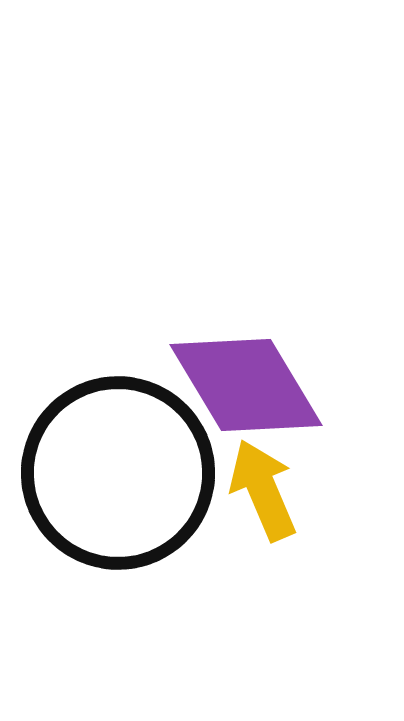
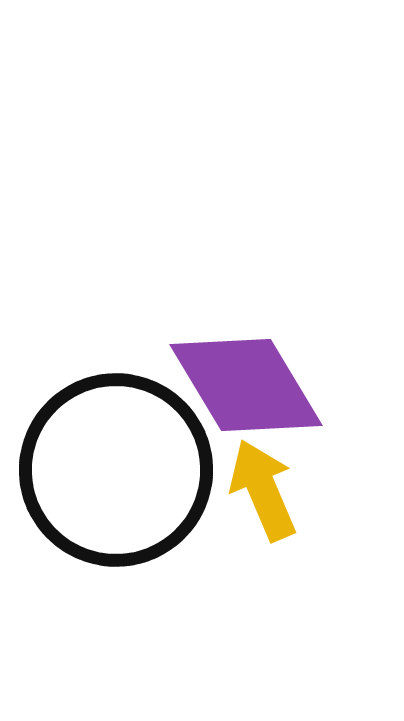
black circle: moved 2 px left, 3 px up
